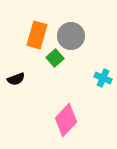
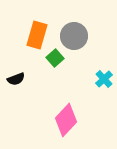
gray circle: moved 3 px right
cyan cross: moved 1 px right, 1 px down; rotated 24 degrees clockwise
